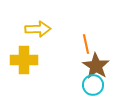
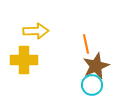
yellow arrow: moved 2 px left, 2 px down
brown star: rotated 16 degrees clockwise
cyan circle: moved 1 px left
